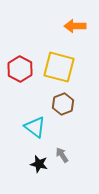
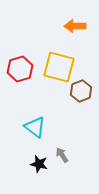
red hexagon: rotated 15 degrees clockwise
brown hexagon: moved 18 px right, 13 px up
